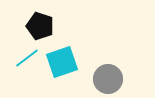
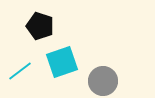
cyan line: moved 7 px left, 13 px down
gray circle: moved 5 px left, 2 px down
